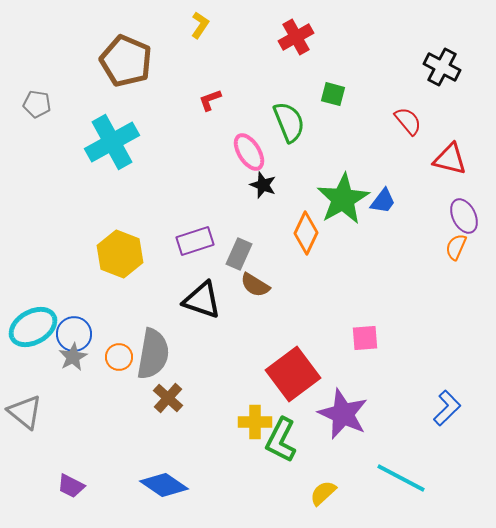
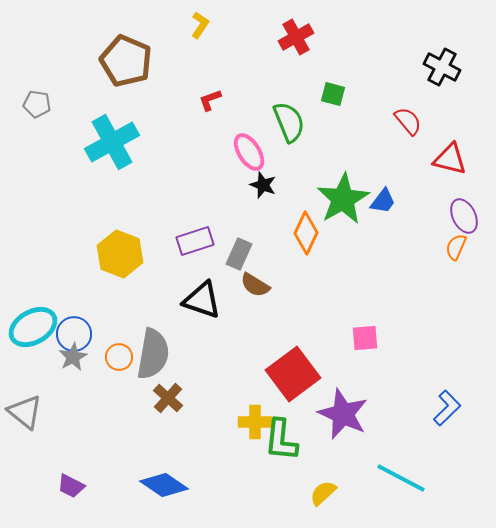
green L-shape: rotated 21 degrees counterclockwise
